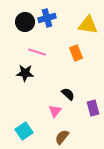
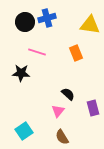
yellow triangle: moved 2 px right
black star: moved 4 px left
pink triangle: moved 3 px right
brown semicircle: rotated 70 degrees counterclockwise
